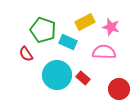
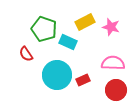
green pentagon: moved 1 px right, 1 px up
pink semicircle: moved 9 px right, 11 px down
red rectangle: moved 2 px down; rotated 64 degrees counterclockwise
red circle: moved 3 px left, 1 px down
